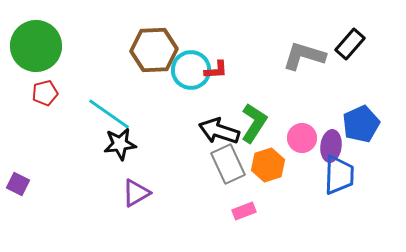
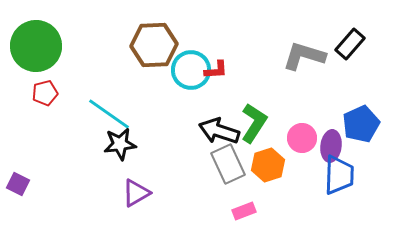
brown hexagon: moved 5 px up
